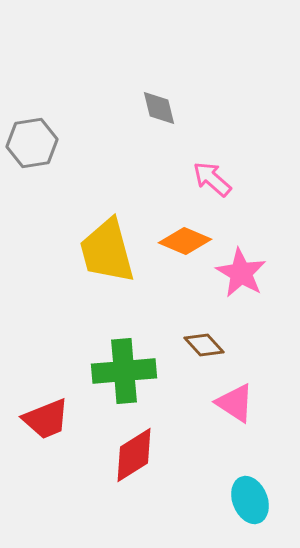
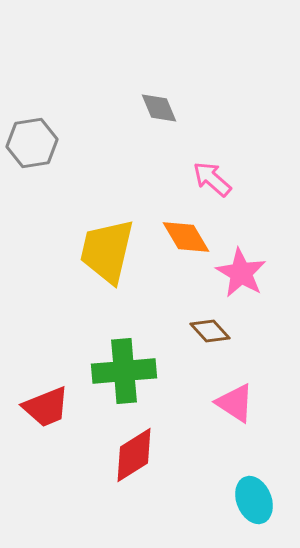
gray diamond: rotated 9 degrees counterclockwise
orange diamond: moved 1 px right, 4 px up; rotated 36 degrees clockwise
yellow trapezoid: rotated 28 degrees clockwise
brown diamond: moved 6 px right, 14 px up
red trapezoid: moved 12 px up
cyan ellipse: moved 4 px right
